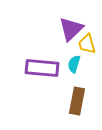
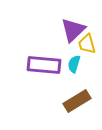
purple triangle: moved 2 px right, 1 px down
purple rectangle: moved 2 px right, 3 px up
brown rectangle: rotated 48 degrees clockwise
